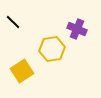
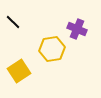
yellow square: moved 3 px left
